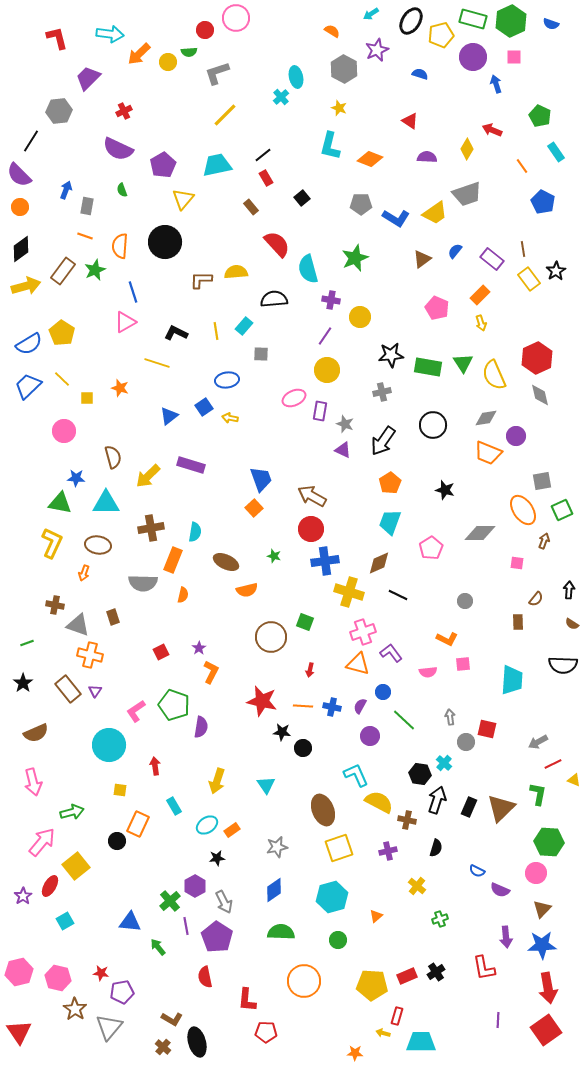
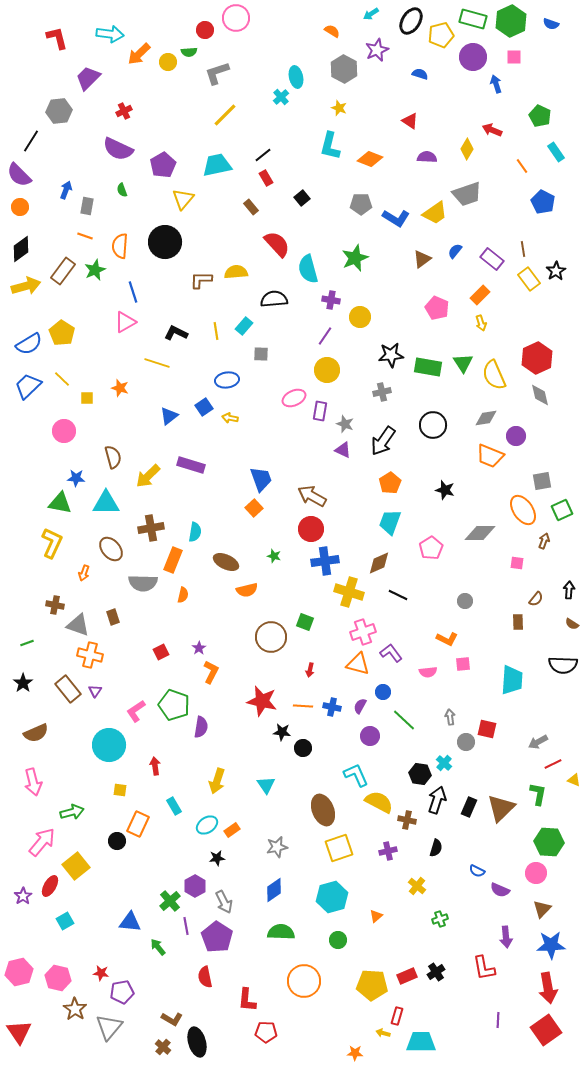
orange trapezoid at (488, 453): moved 2 px right, 3 px down
brown ellipse at (98, 545): moved 13 px right, 4 px down; rotated 40 degrees clockwise
blue star at (542, 945): moved 9 px right
